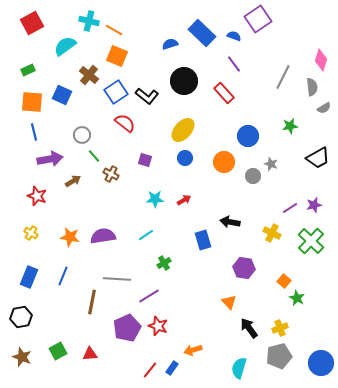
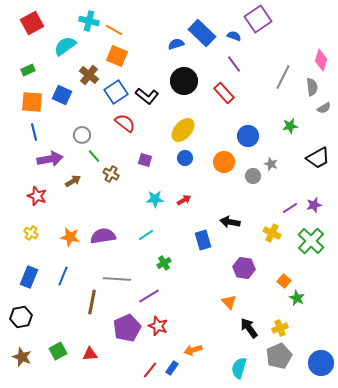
blue semicircle at (170, 44): moved 6 px right
gray pentagon at (279, 356): rotated 10 degrees counterclockwise
